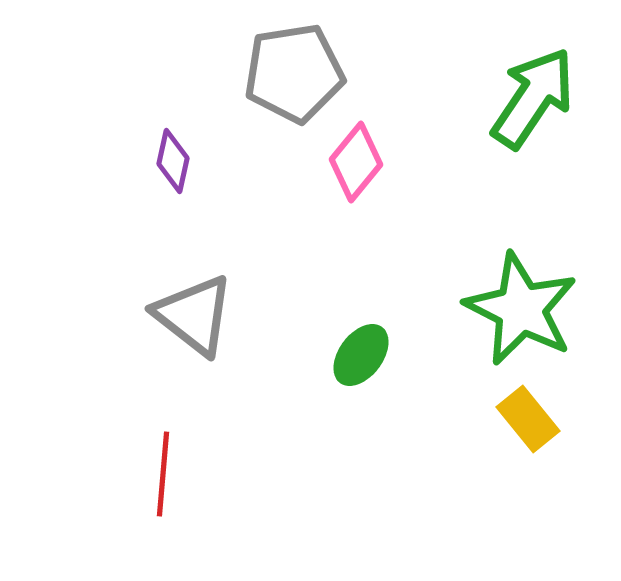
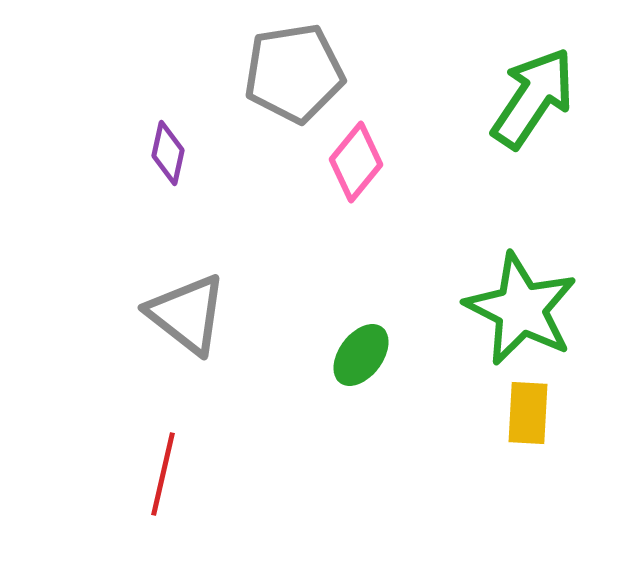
purple diamond: moved 5 px left, 8 px up
gray triangle: moved 7 px left, 1 px up
yellow rectangle: moved 6 px up; rotated 42 degrees clockwise
red line: rotated 8 degrees clockwise
